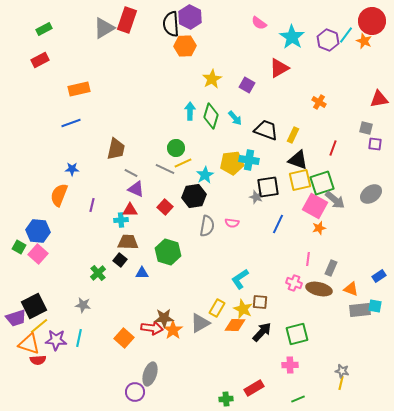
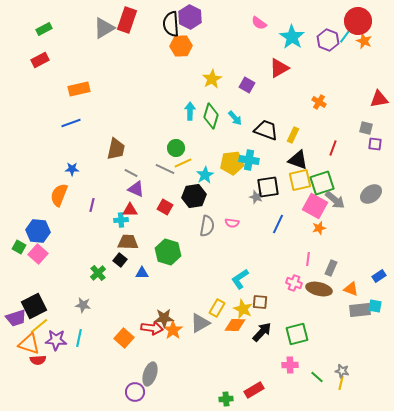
red circle at (372, 21): moved 14 px left
orange hexagon at (185, 46): moved 4 px left
red square at (165, 207): rotated 14 degrees counterclockwise
red rectangle at (254, 388): moved 2 px down
green line at (298, 399): moved 19 px right, 22 px up; rotated 64 degrees clockwise
